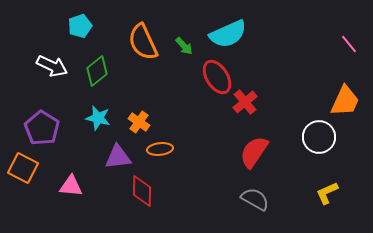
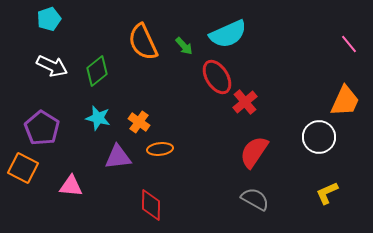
cyan pentagon: moved 31 px left, 7 px up
red diamond: moved 9 px right, 14 px down
